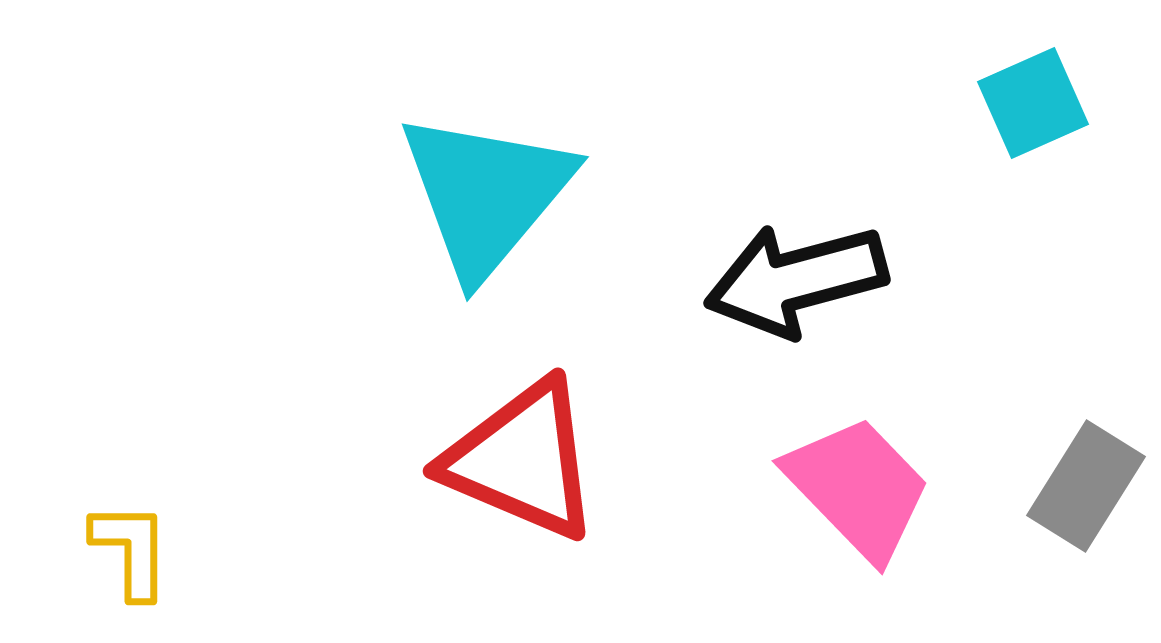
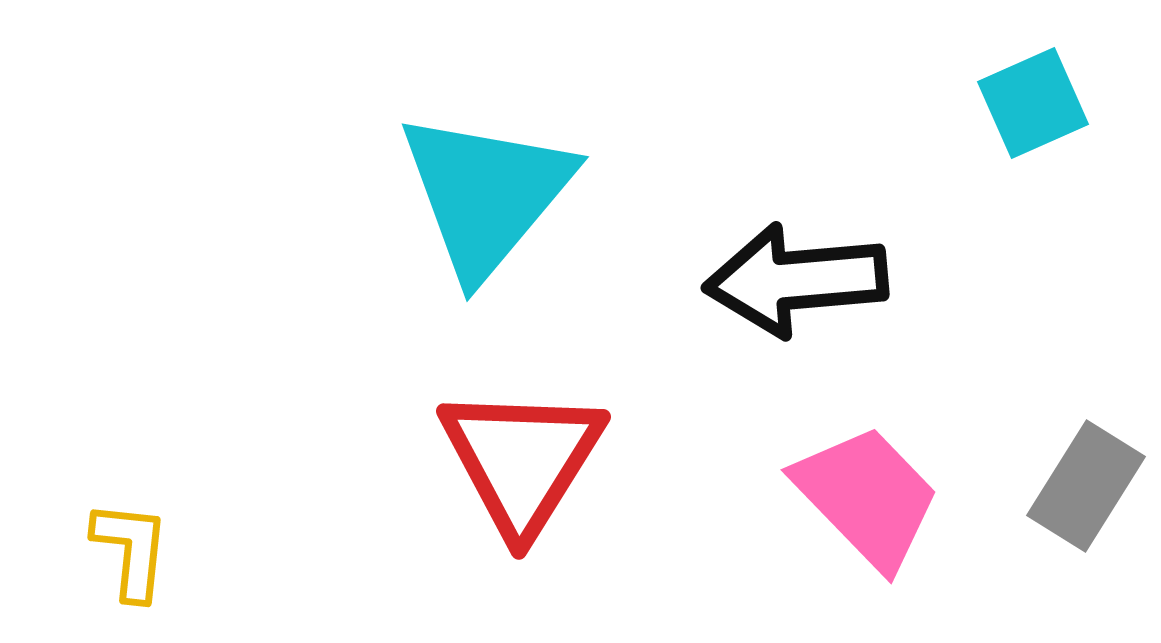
black arrow: rotated 10 degrees clockwise
red triangle: rotated 39 degrees clockwise
pink trapezoid: moved 9 px right, 9 px down
yellow L-shape: rotated 6 degrees clockwise
